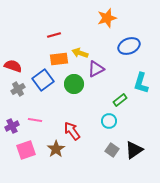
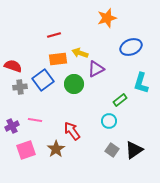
blue ellipse: moved 2 px right, 1 px down
orange rectangle: moved 1 px left
gray cross: moved 2 px right, 2 px up; rotated 24 degrees clockwise
